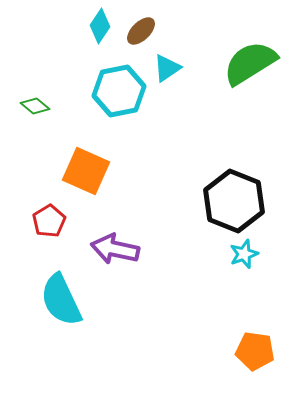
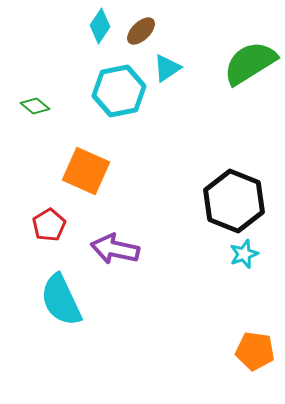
red pentagon: moved 4 px down
